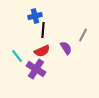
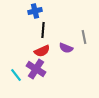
blue cross: moved 5 px up
gray line: moved 1 px right, 2 px down; rotated 40 degrees counterclockwise
purple semicircle: rotated 144 degrees clockwise
cyan line: moved 1 px left, 19 px down
